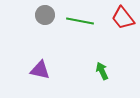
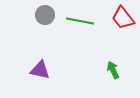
green arrow: moved 11 px right, 1 px up
